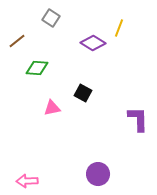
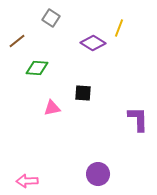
black square: rotated 24 degrees counterclockwise
